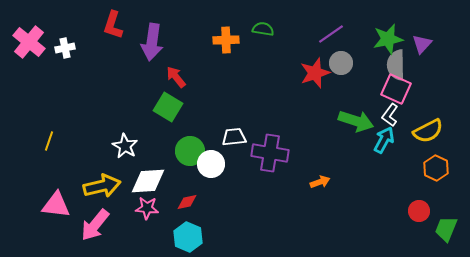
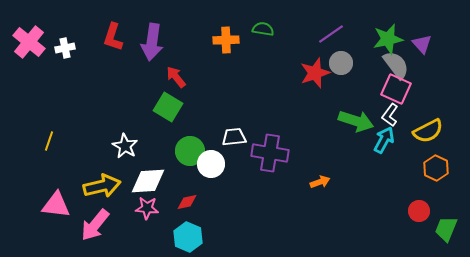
red L-shape: moved 12 px down
purple triangle: rotated 25 degrees counterclockwise
gray semicircle: rotated 144 degrees clockwise
